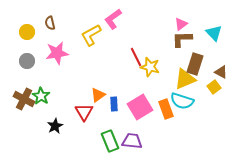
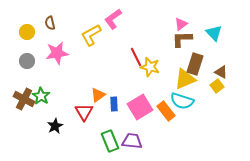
yellow square: moved 3 px right, 1 px up
orange rectangle: moved 2 px down; rotated 18 degrees counterclockwise
